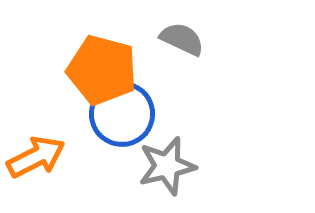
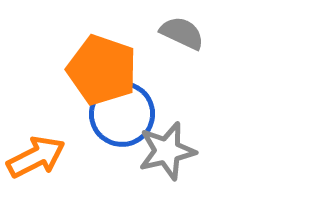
gray semicircle: moved 6 px up
orange pentagon: rotated 4 degrees clockwise
gray star: moved 15 px up
